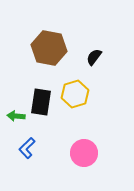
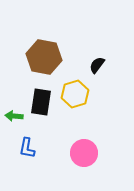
brown hexagon: moved 5 px left, 9 px down
black semicircle: moved 3 px right, 8 px down
green arrow: moved 2 px left
blue L-shape: rotated 35 degrees counterclockwise
